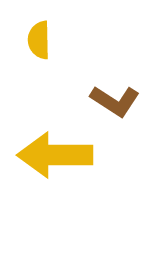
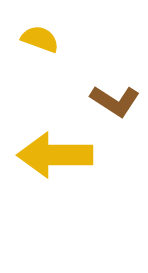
yellow semicircle: moved 1 px right, 1 px up; rotated 111 degrees clockwise
